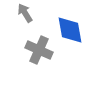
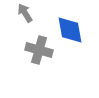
gray cross: rotated 8 degrees counterclockwise
